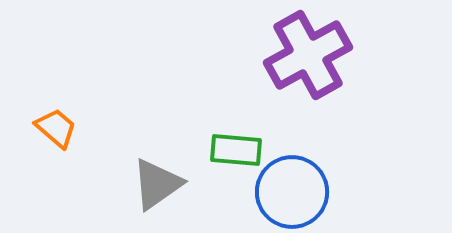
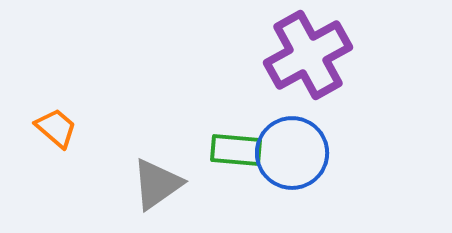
blue circle: moved 39 px up
